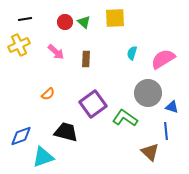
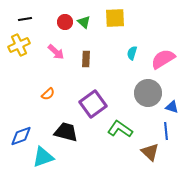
green L-shape: moved 5 px left, 11 px down
